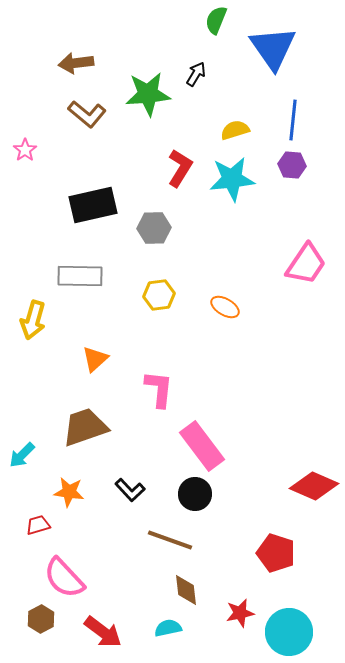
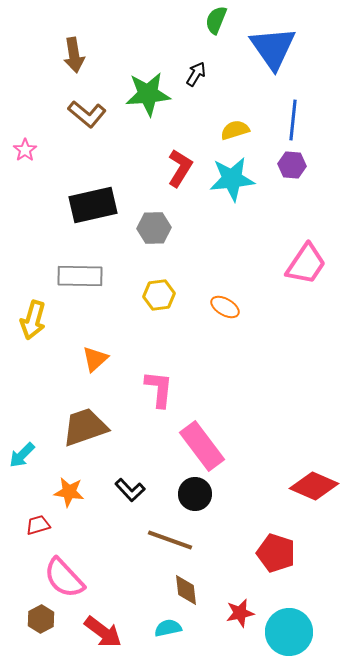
brown arrow: moved 2 px left, 8 px up; rotated 92 degrees counterclockwise
